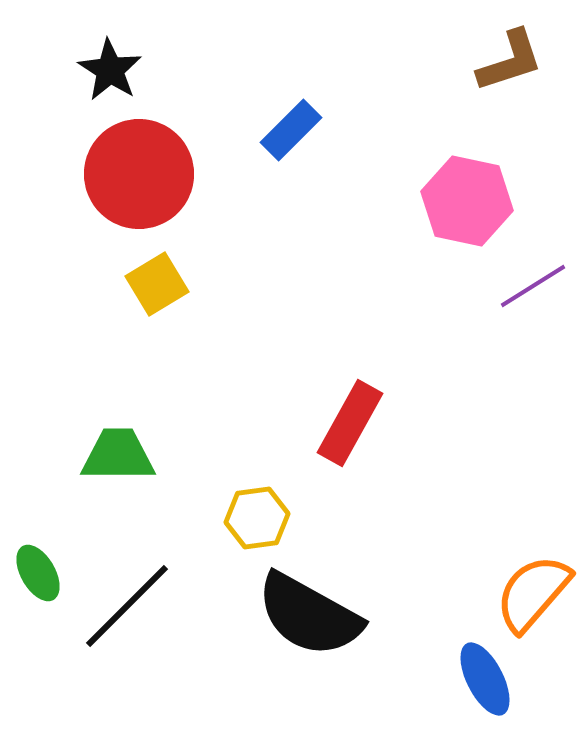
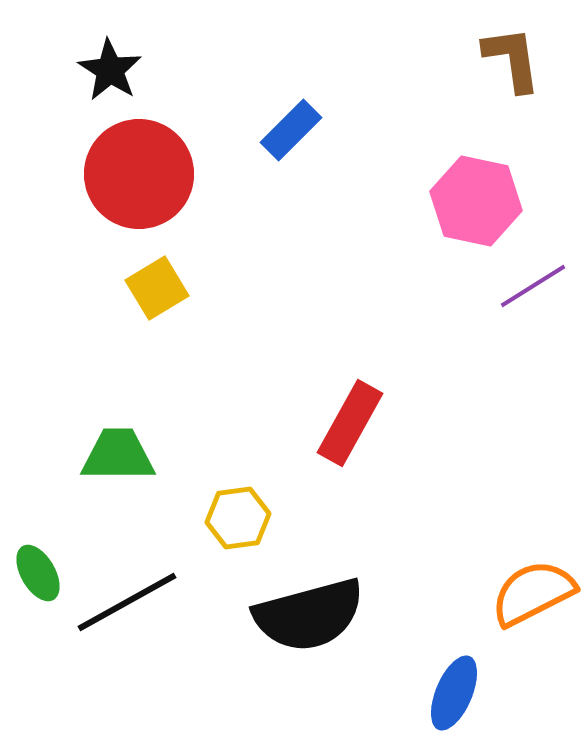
brown L-shape: moved 2 px right, 2 px up; rotated 80 degrees counterclockwise
pink hexagon: moved 9 px right
yellow square: moved 4 px down
yellow hexagon: moved 19 px left
orange semicircle: rotated 22 degrees clockwise
black line: moved 4 px up; rotated 16 degrees clockwise
black semicircle: rotated 44 degrees counterclockwise
blue ellipse: moved 31 px left, 14 px down; rotated 50 degrees clockwise
